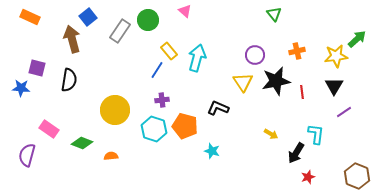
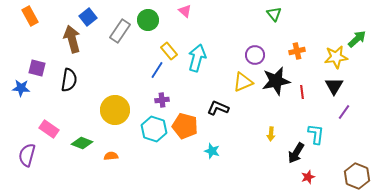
orange rectangle: moved 1 px up; rotated 36 degrees clockwise
yellow star: moved 1 px down
yellow triangle: rotated 40 degrees clockwise
purple line: rotated 21 degrees counterclockwise
yellow arrow: rotated 64 degrees clockwise
